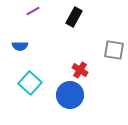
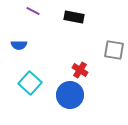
purple line: rotated 56 degrees clockwise
black rectangle: rotated 72 degrees clockwise
blue semicircle: moved 1 px left, 1 px up
